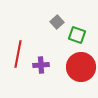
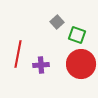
red circle: moved 3 px up
